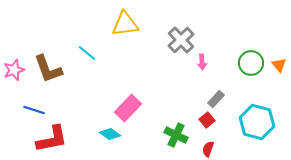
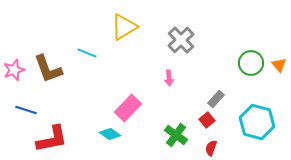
yellow triangle: moved 1 px left, 3 px down; rotated 24 degrees counterclockwise
cyan line: rotated 18 degrees counterclockwise
pink arrow: moved 33 px left, 16 px down
blue line: moved 8 px left
green cross: rotated 10 degrees clockwise
red semicircle: moved 3 px right, 1 px up
